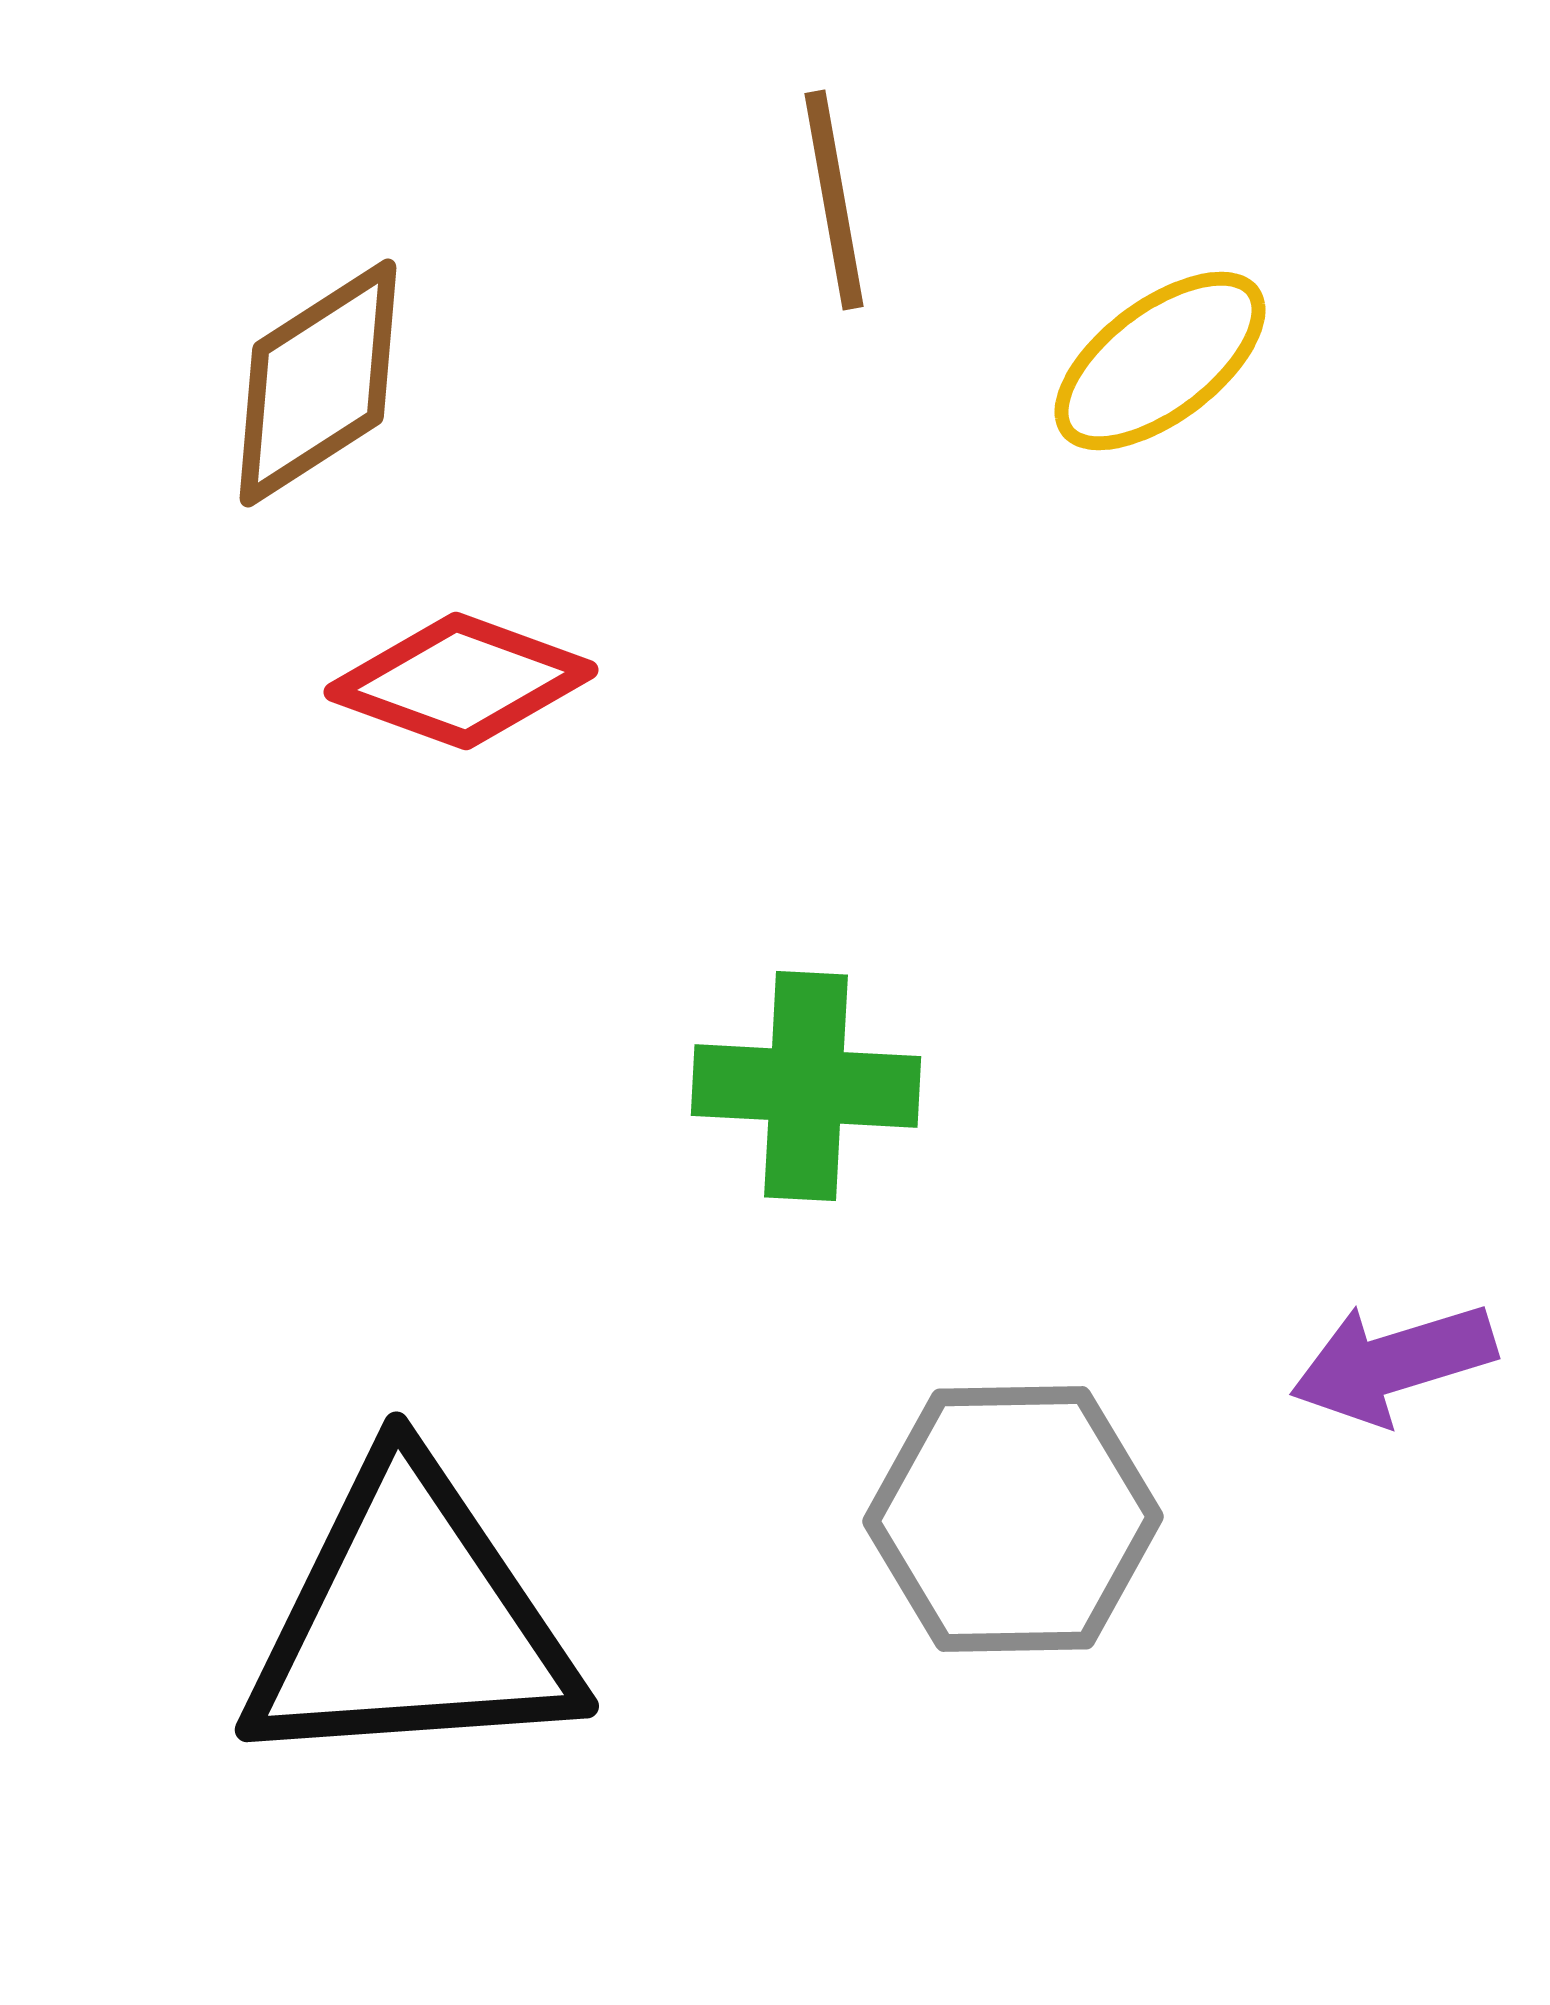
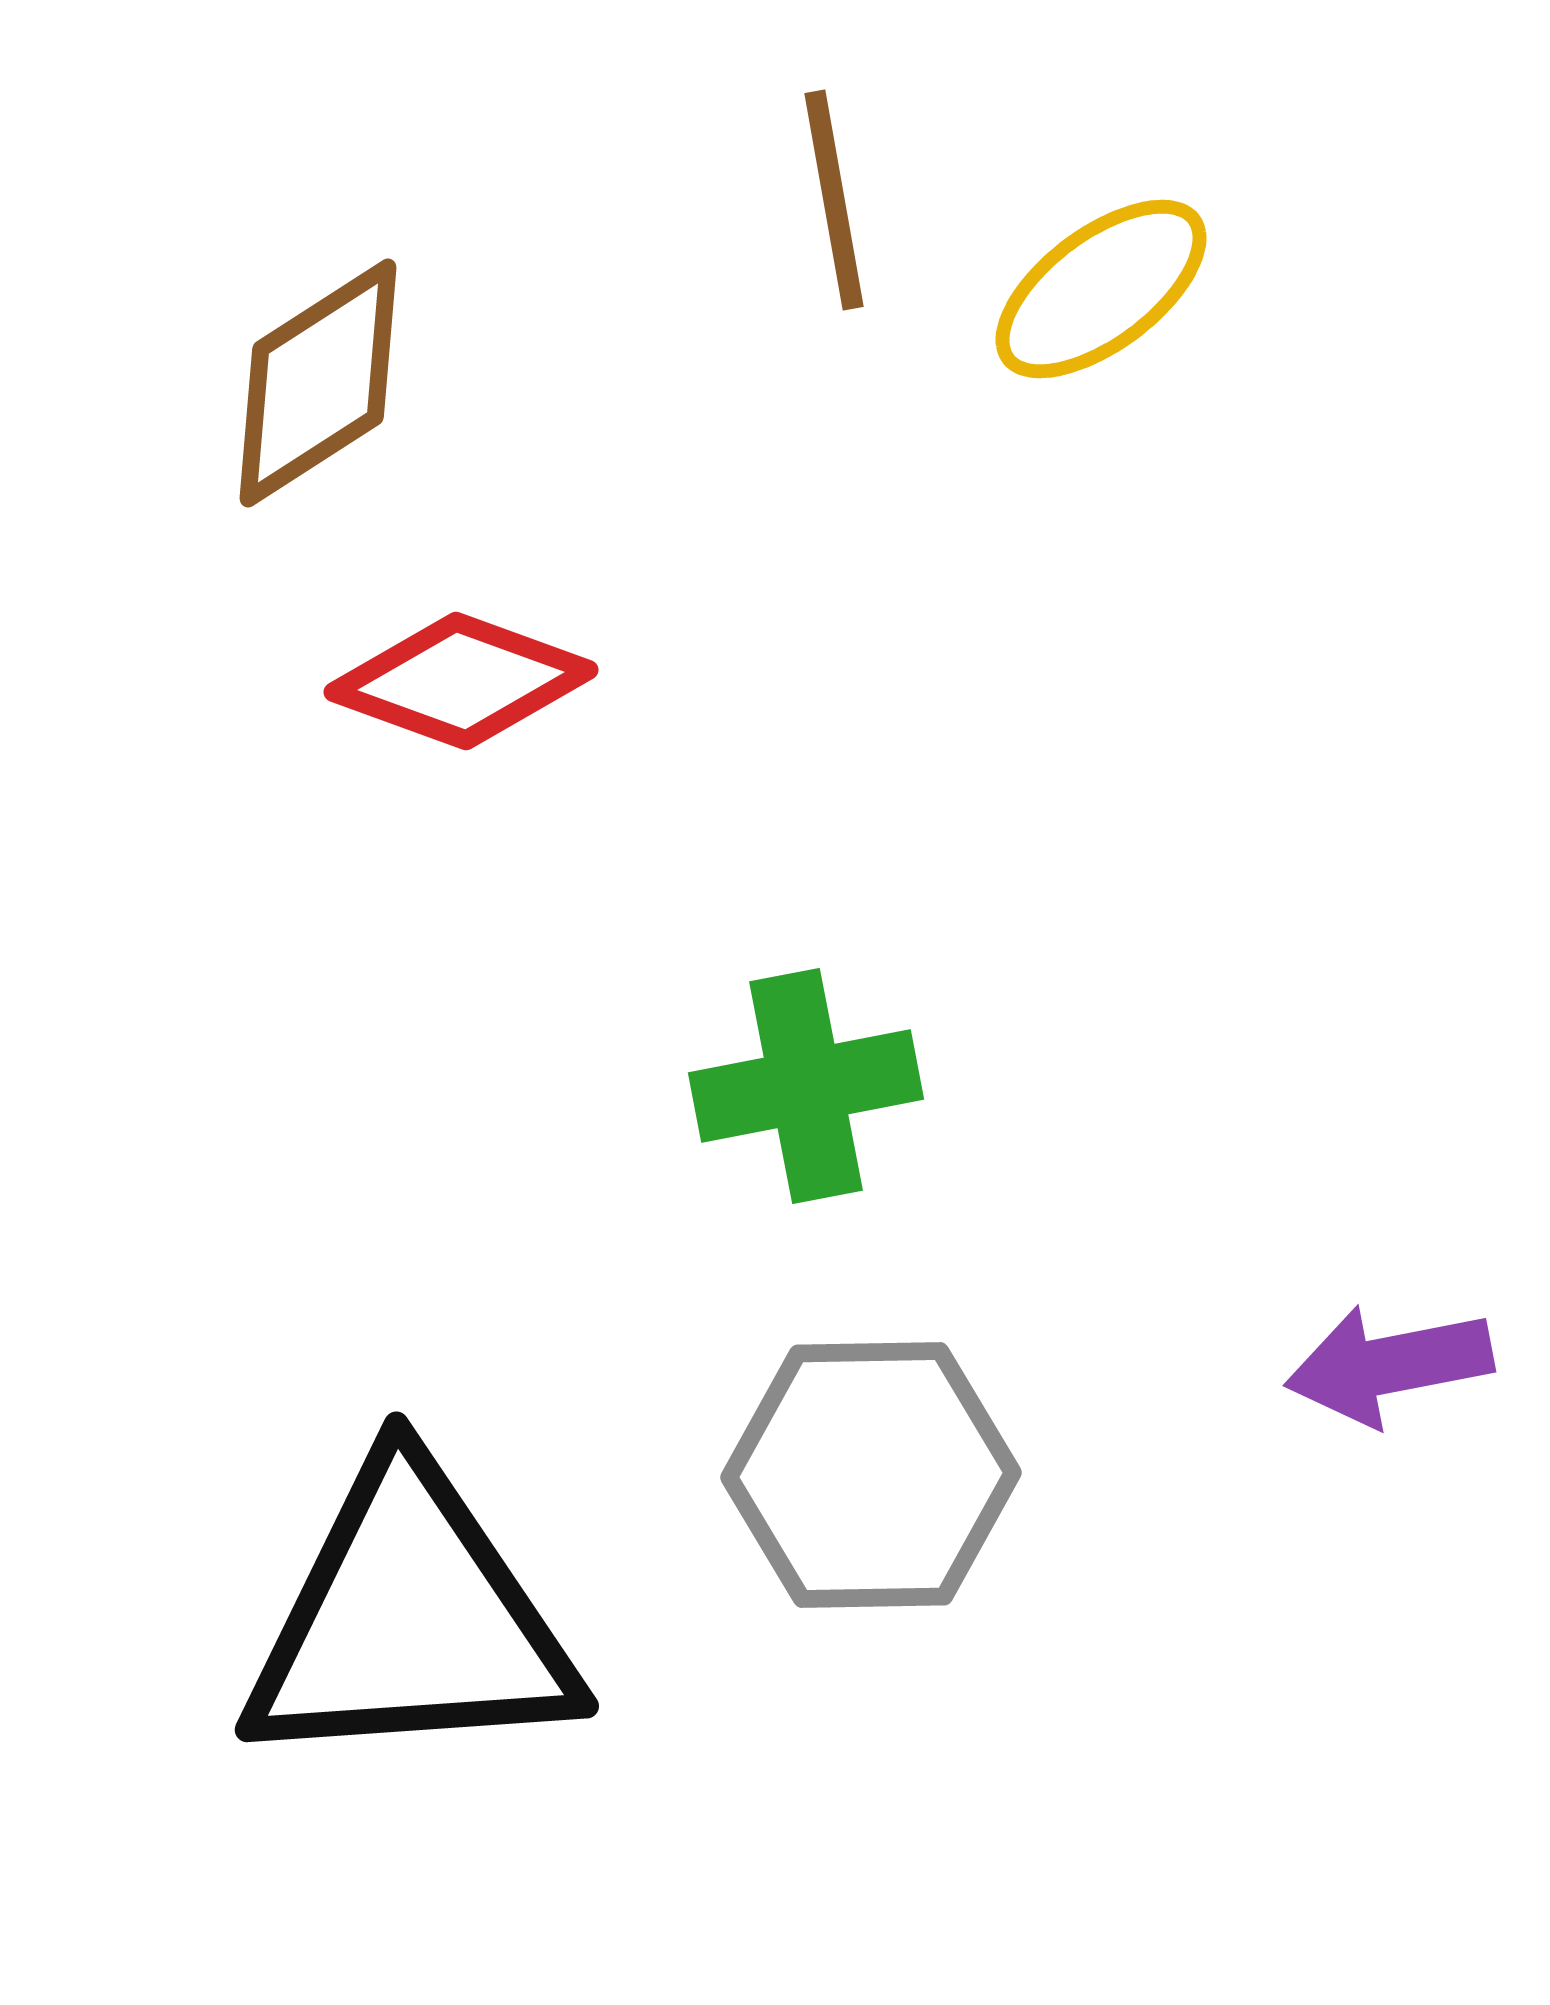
yellow ellipse: moved 59 px left, 72 px up
green cross: rotated 14 degrees counterclockwise
purple arrow: moved 4 px left, 2 px down; rotated 6 degrees clockwise
gray hexagon: moved 142 px left, 44 px up
